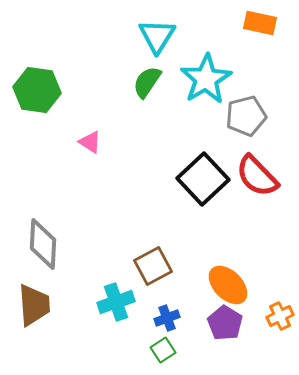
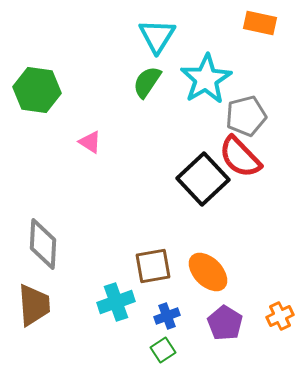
red semicircle: moved 17 px left, 19 px up
brown square: rotated 18 degrees clockwise
orange ellipse: moved 20 px left, 13 px up
blue cross: moved 2 px up
